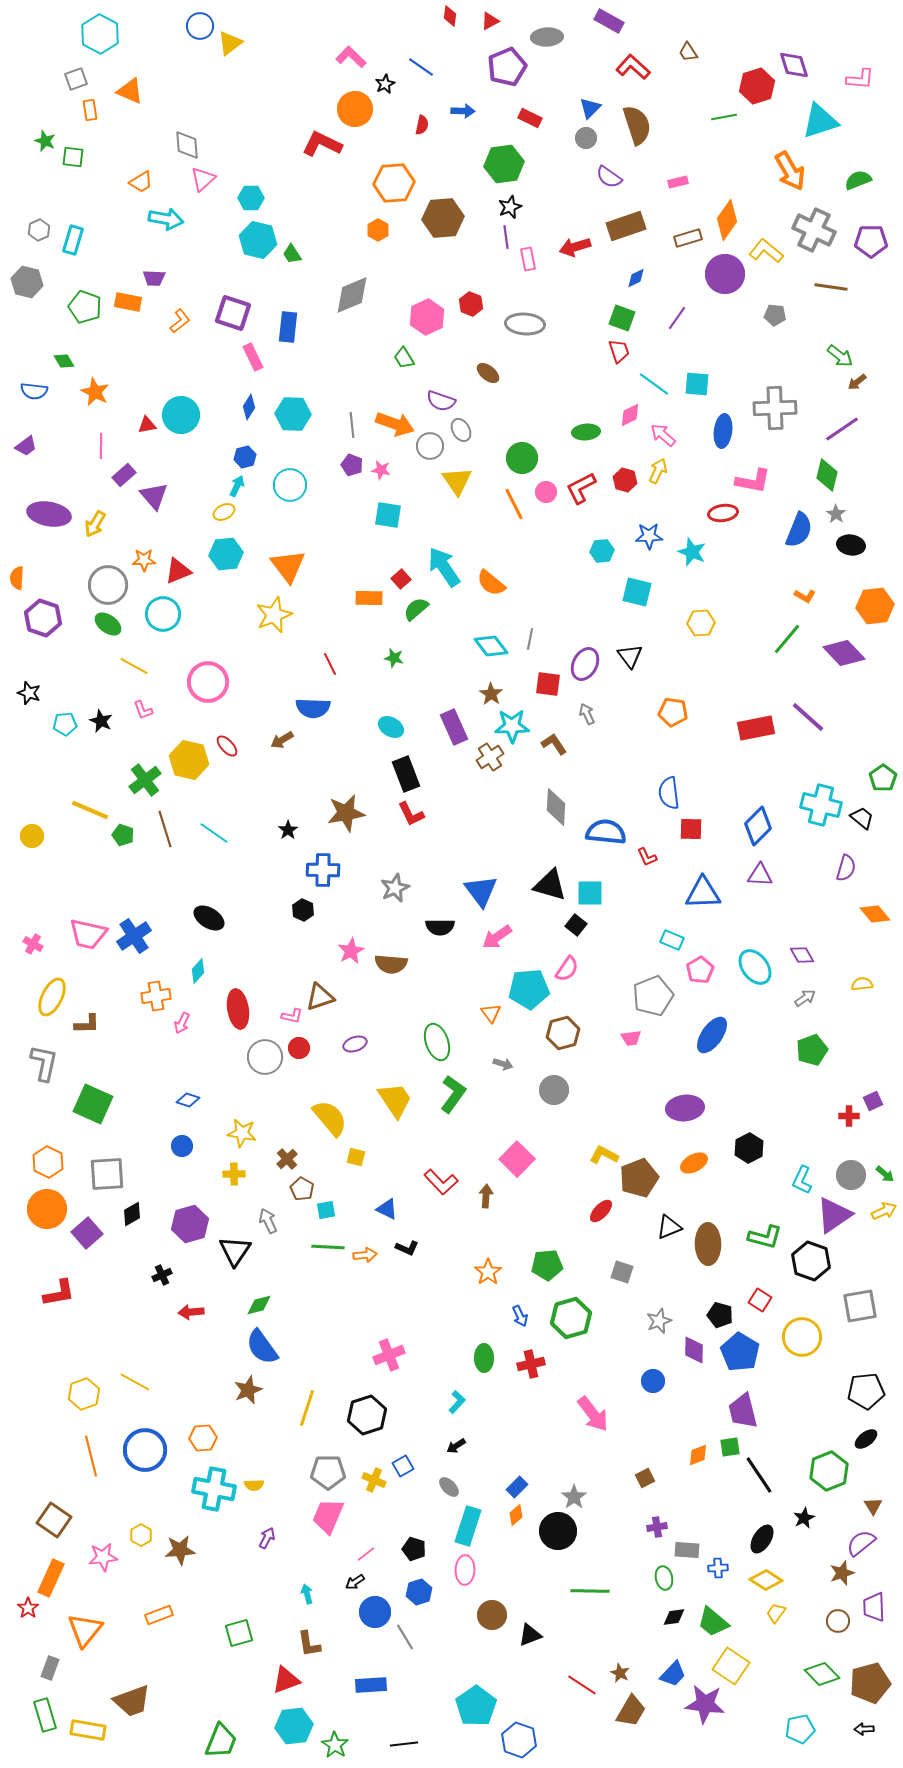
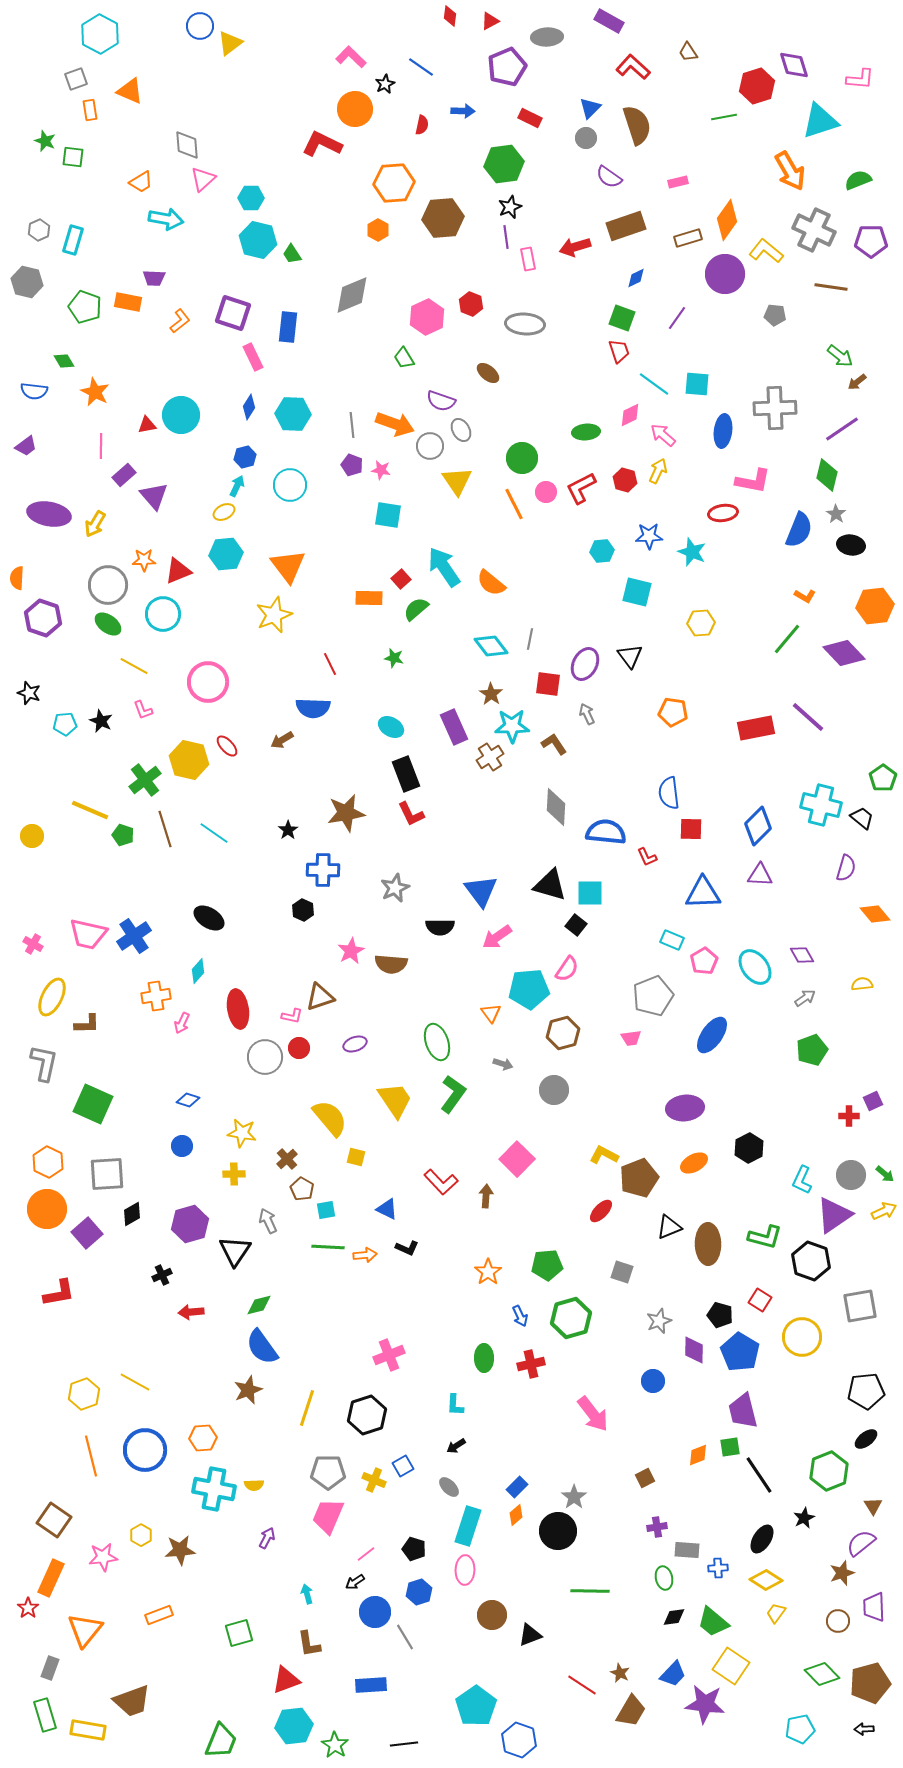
pink pentagon at (700, 970): moved 4 px right, 9 px up
cyan L-shape at (457, 1402): moved 2 px left, 3 px down; rotated 140 degrees clockwise
